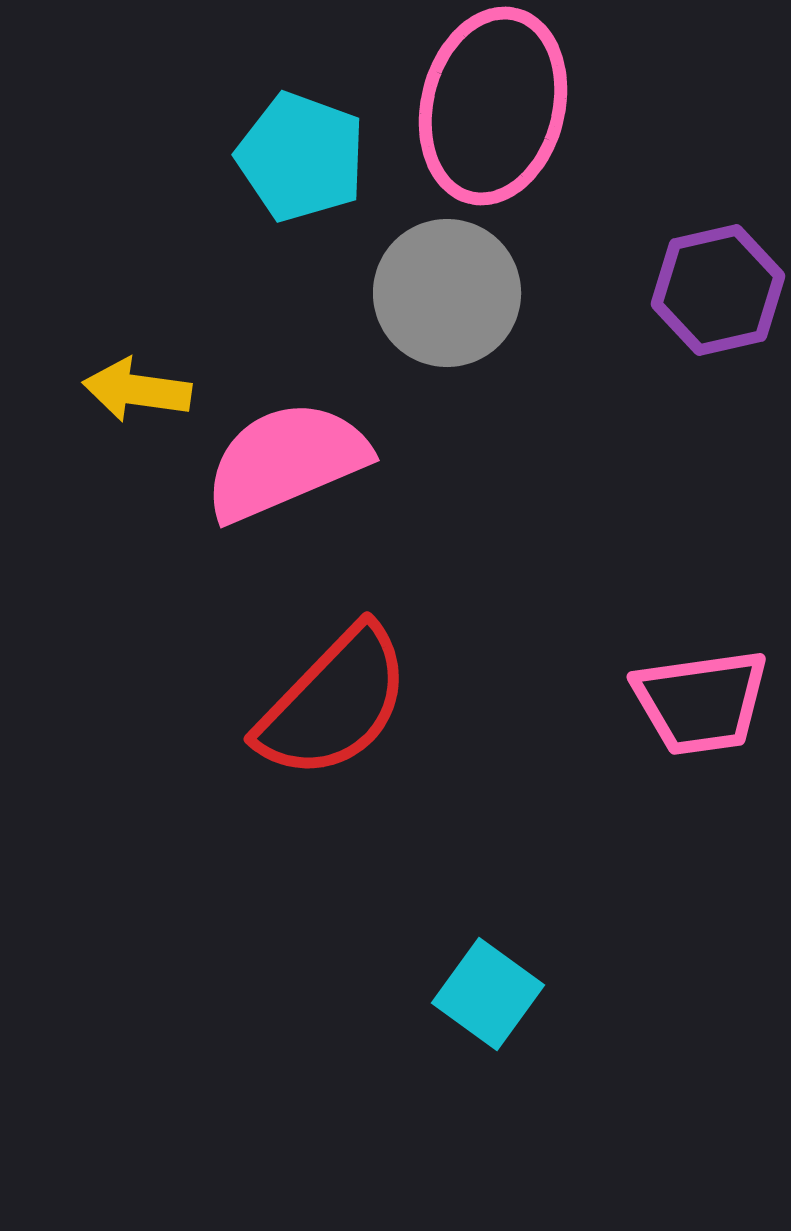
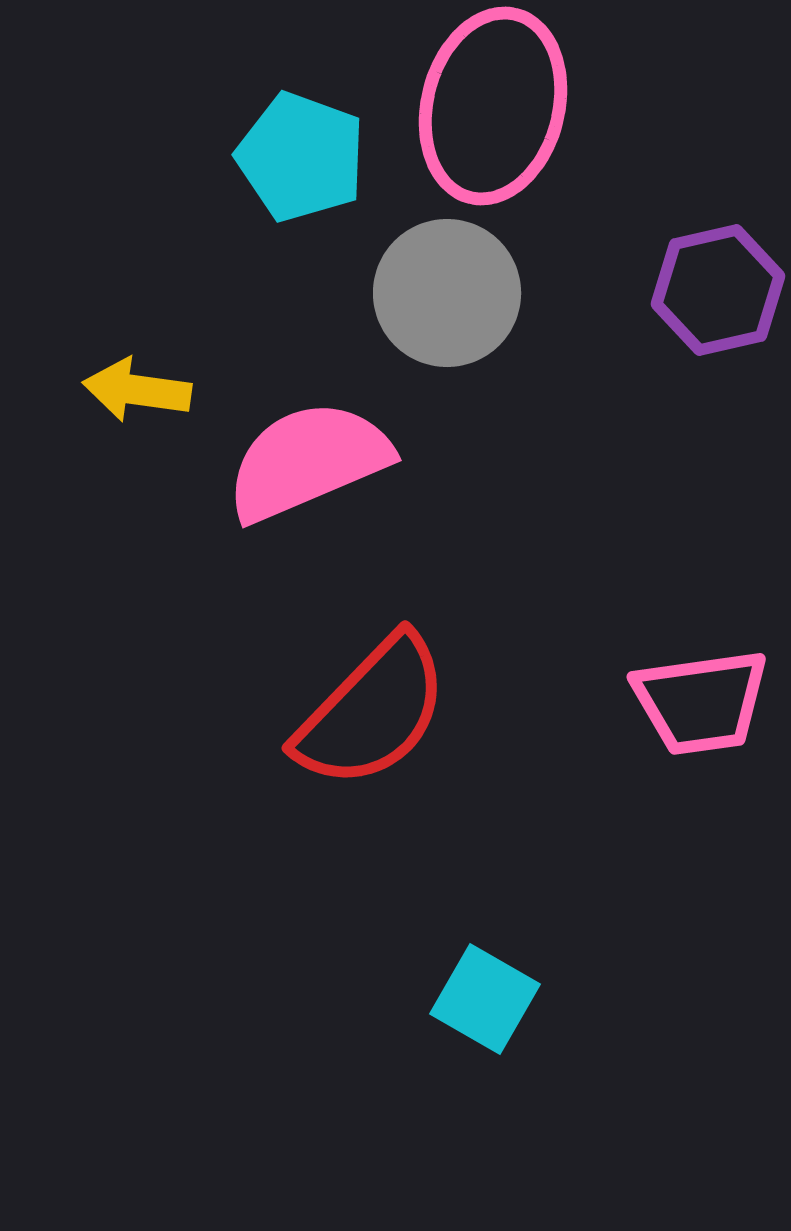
pink semicircle: moved 22 px right
red semicircle: moved 38 px right, 9 px down
cyan square: moved 3 px left, 5 px down; rotated 6 degrees counterclockwise
